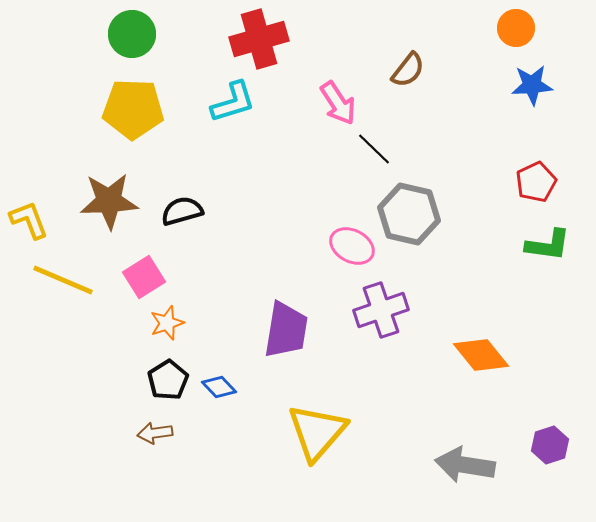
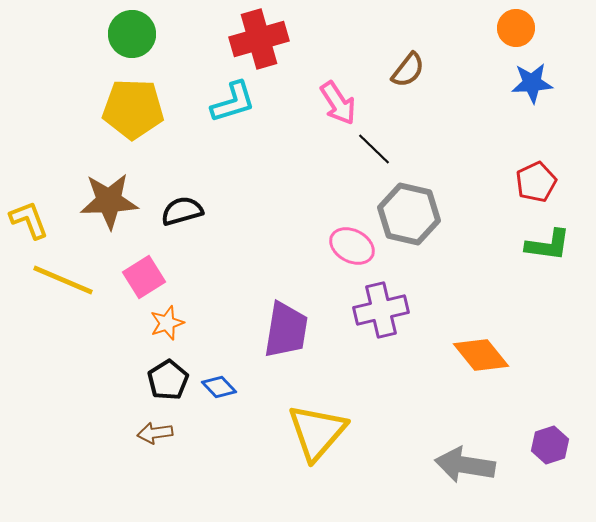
blue star: moved 2 px up
purple cross: rotated 6 degrees clockwise
